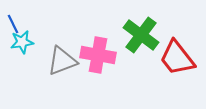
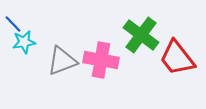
blue line: rotated 18 degrees counterclockwise
cyan star: moved 2 px right
pink cross: moved 3 px right, 5 px down
